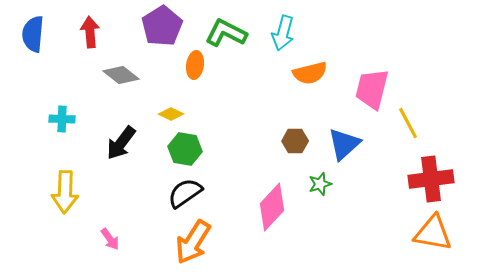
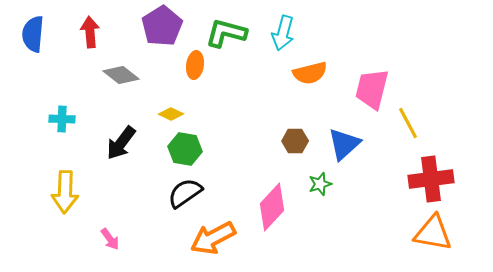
green L-shape: rotated 12 degrees counterclockwise
orange arrow: moved 20 px right, 4 px up; rotated 30 degrees clockwise
